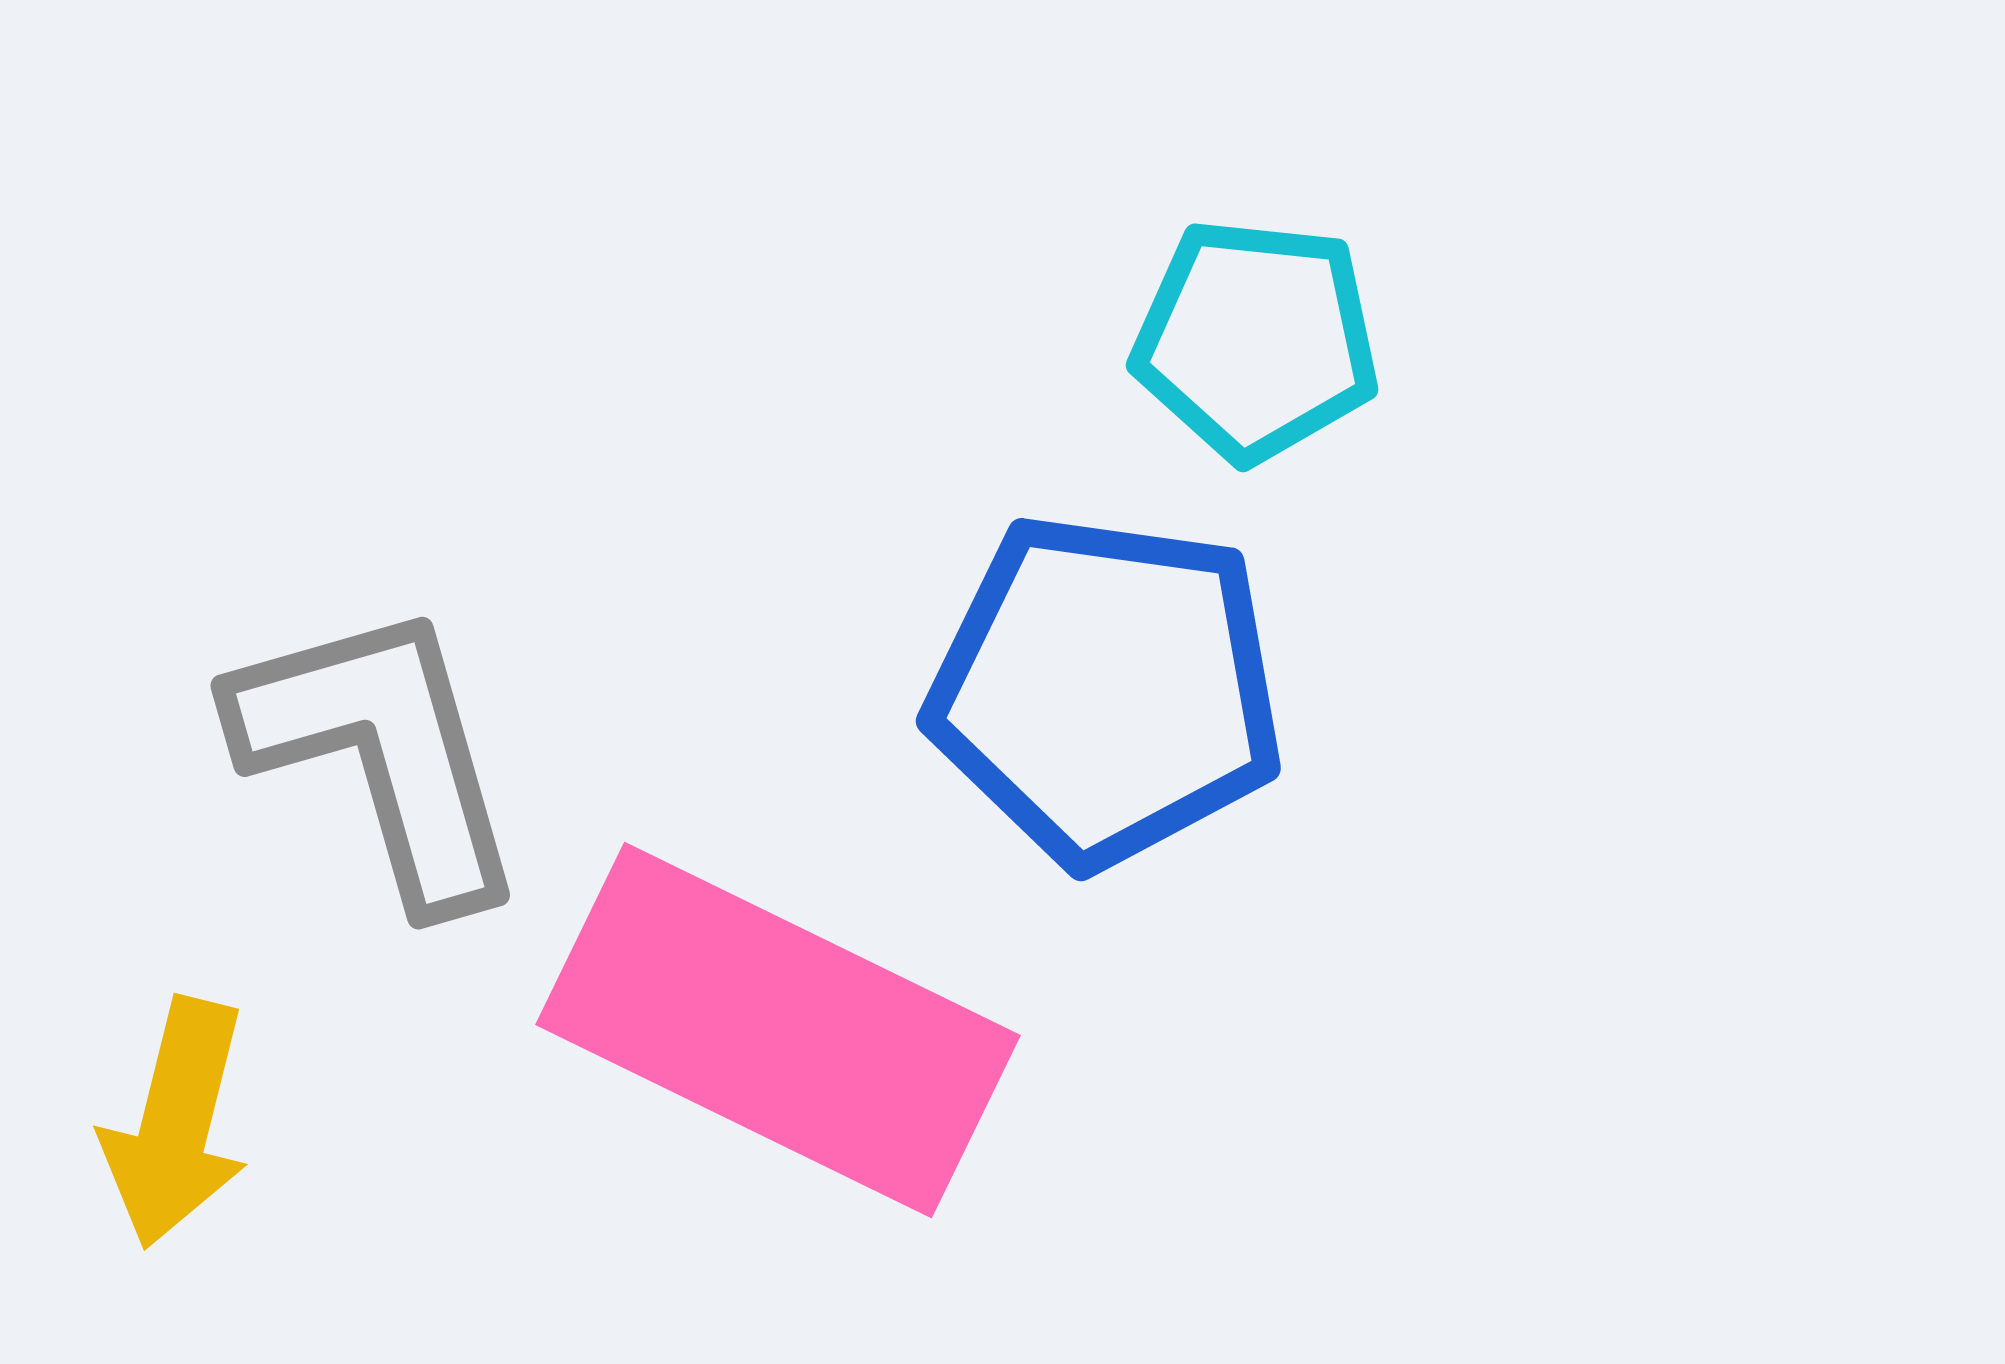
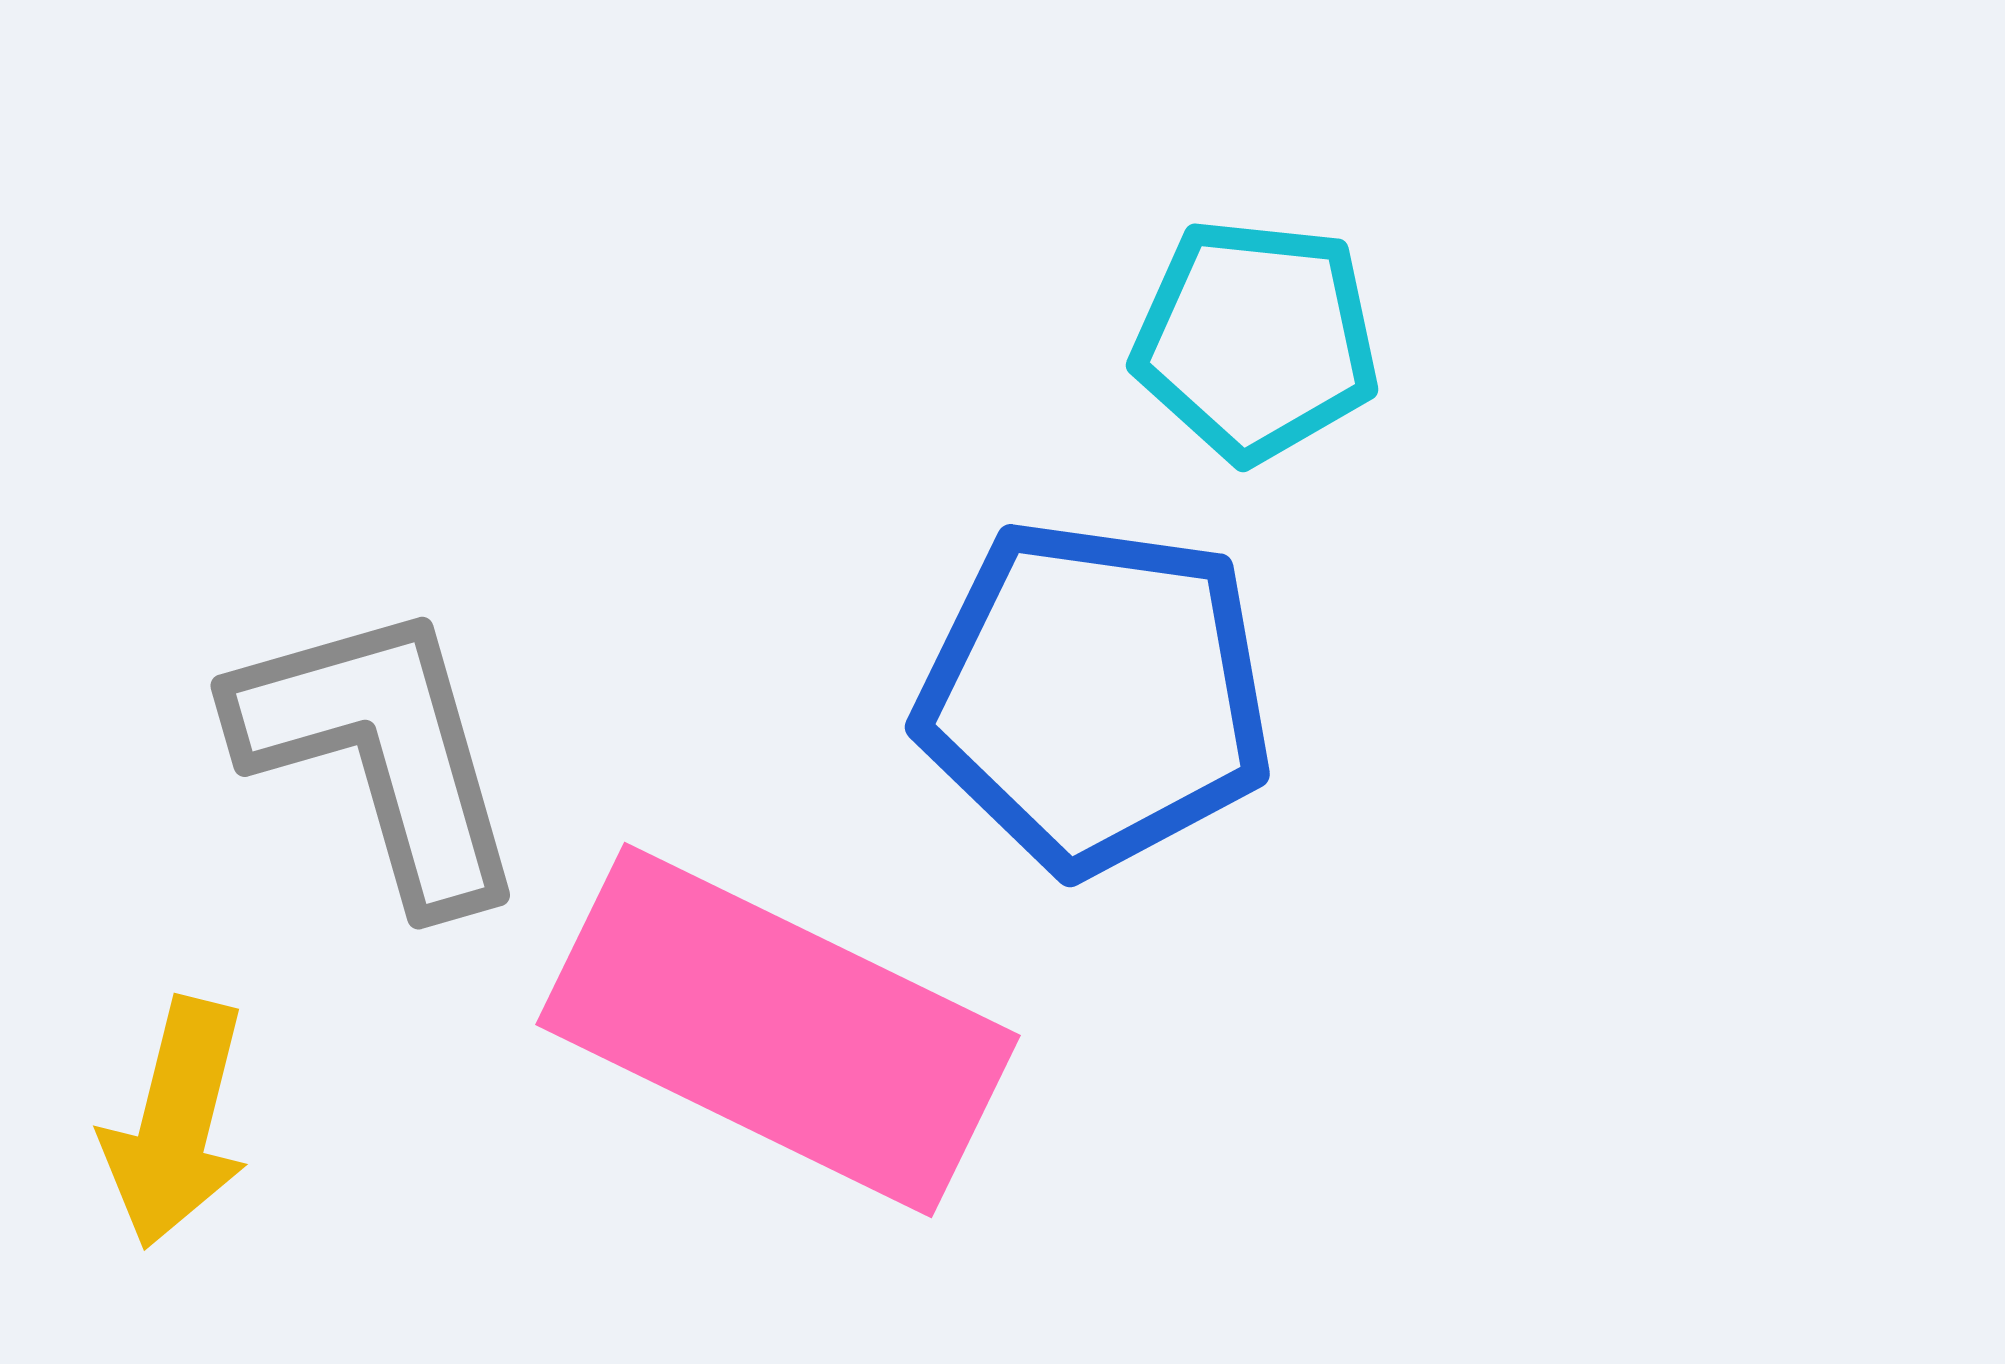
blue pentagon: moved 11 px left, 6 px down
